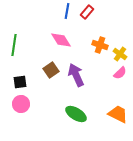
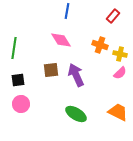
red rectangle: moved 26 px right, 4 px down
green line: moved 3 px down
yellow cross: rotated 24 degrees counterclockwise
brown square: rotated 28 degrees clockwise
black square: moved 2 px left, 2 px up
orange trapezoid: moved 2 px up
